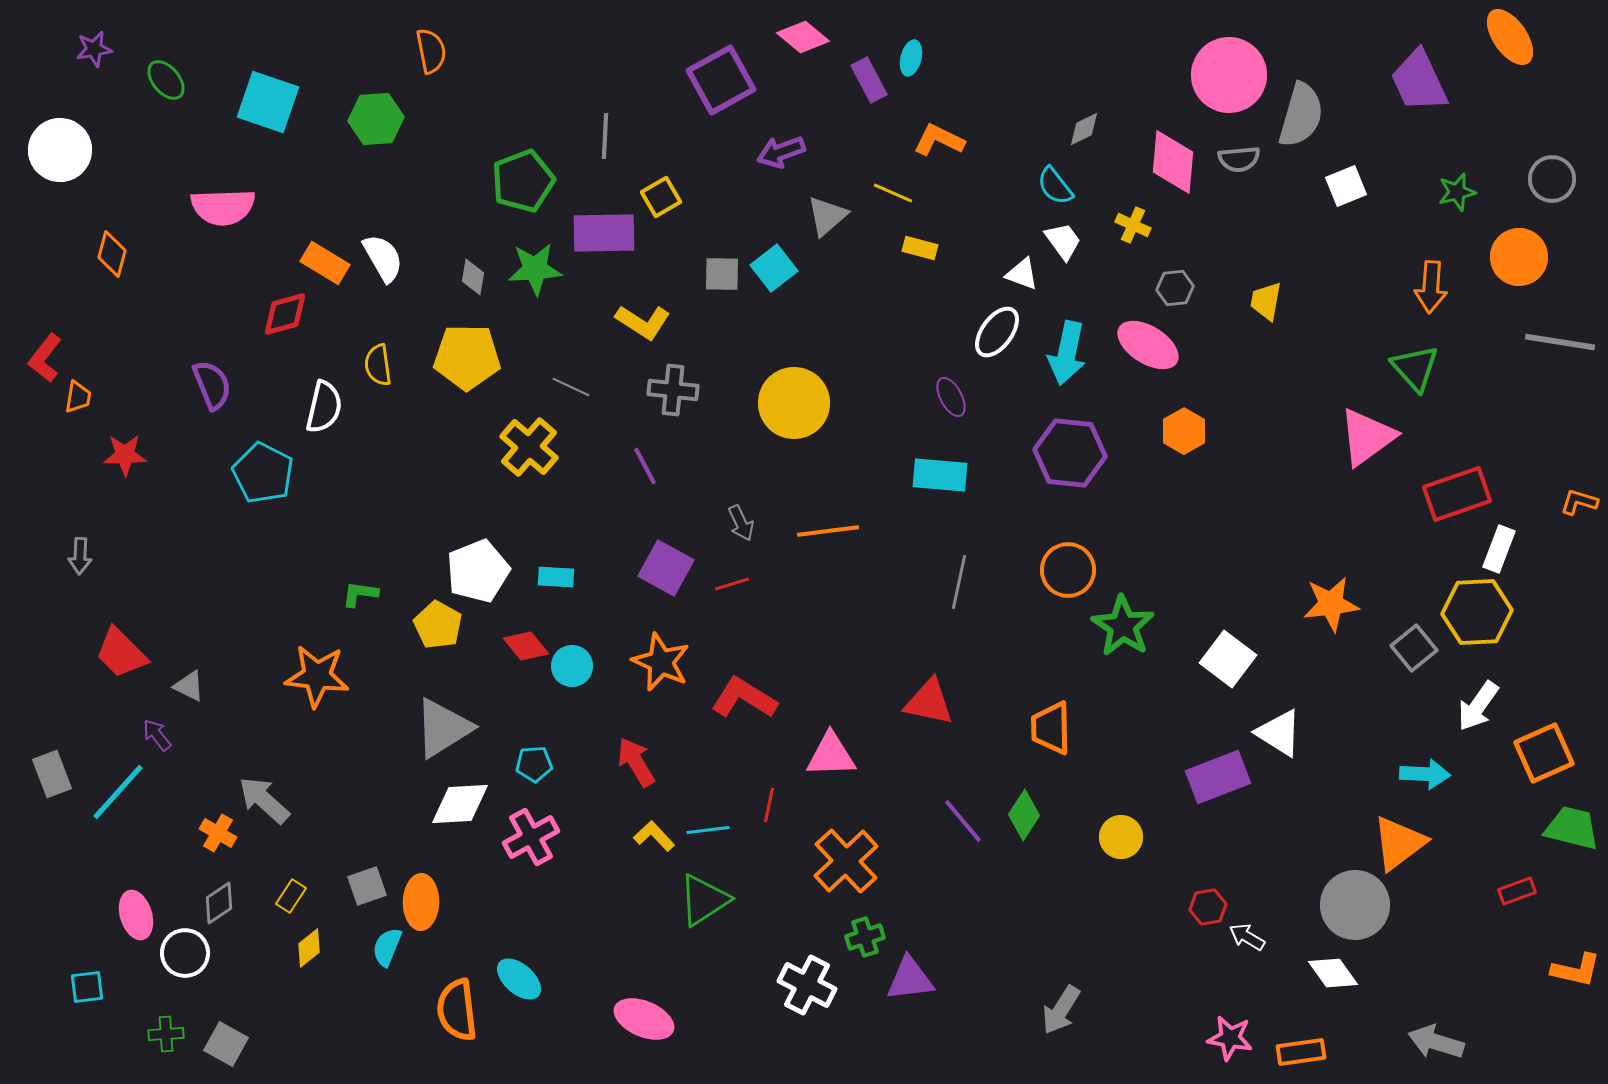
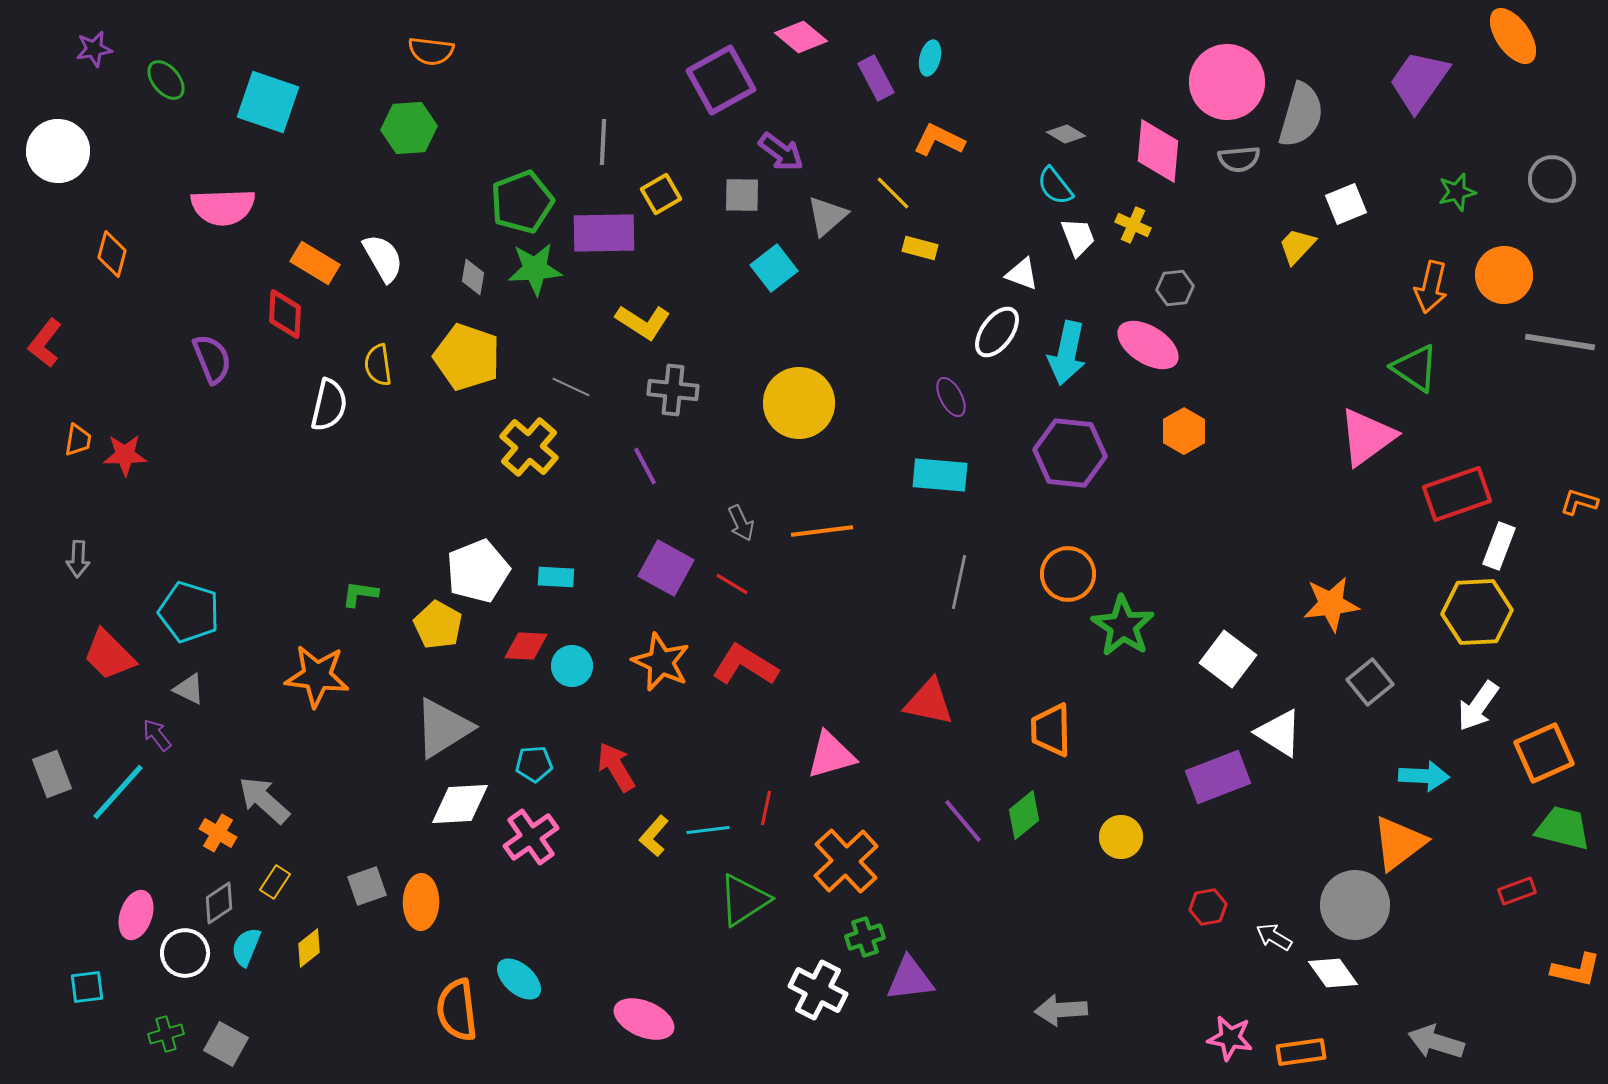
pink diamond at (803, 37): moved 2 px left
orange ellipse at (1510, 37): moved 3 px right, 1 px up
orange semicircle at (431, 51): rotated 108 degrees clockwise
cyan ellipse at (911, 58): moved 19 px right
pink circle at (1229, 75): moved 2 px left, 7 px down
purple rectangle at (869, 80): moved 7 px right, 2 px up
purple trapezoid at (1419, 81): rotated 60 degrees clockwise
green hexagon at (376, 119): moved 33 px right, 9 px down
gray diamond at (1084, 129): moved 18 px left, 5 px down; rotated 57 degrees clockwise
gray line at (605, 136): moved 2 px left, 6 px down
white circle at (60, 150): moved 2 px left, 1 px down
purple arrow at (781, 152): rotated 123 degrees counterclockwise
pink diamond at (1173, 162): moved 15 px left, 11 px up
green pentagon at (523, 181): moved 1 px left, 21 px down
white square at (1346, 186): moved 18 px down
yellow line at (893, 193): rotated 21 degrees clockwise
yellow square at (661, 197): moved 3 px up
white trapezoid at (1063, 241): moved 15 px right, 4 px up; rotated 15 degrees clockwise
orange circle at (1519, 257): moved 15 px left, 18 px down
orange rectangle at (325, 263): moved 10 px left
gray square at (722, 274): moved 20 px right, 79 px up
orange arrow at (1431, 287): rotated 9 degrees clockwise
yellow trapezoid at (1266, 301): moved 31 px right, 55 px up; rotated 33 degrees clockwise
red diamond at (285, 314): rotated 72 degrees counterclockwise
yellow pentagon at (467, 357): rotated 18 degrees clockwise
red L-shape at (45, 358): moved 15 px up
green triangle at (1415, 368): rotated 14 degrees counterclockwise
purple semicircle at (212, 385): moved 26 px up
orange trapezoid at (78, 397): moved 43 px down
yellow circle at (794, 403): moved 5 px right
white semicircle at (324, 407): moved 5 px right, 2 px up
cyan pentagon at (263, 473): moved 74 px left, 139 px down; rotated 10 degrees counterclockwise
orange line at (828, 531): moved 6 px left
white rectangle at (1499, 549): moved 3 px up
gray arrow at (80, 556): moved 2 px left, 3 px down
orange circle at (1068, 570): moved 4 px down
red line at (732, 584): rotated 48 degrees clockwise
red diamond at (526, 646): rotated 48 degrees counterclockwise
gray square at (1414, 648): moved 44 px left, 34 px down
red trapezoid at (121, 653): moved 12 px left, 2 px down
gray triangle at (189, 686): moved 3 px down
red L-shape at (744, 698): moved 1 px right, 33 px up
orange trapezoid at (1051, 728): moved 2 px down
pink triangle at (831, 755): rotated 14 degrees counterclockwise
red arrow at (636, 762): moved 20 px left, 5 px down
cyan arrow at (1425, 774): moved 1 px left, 2 px down
red line at (769, 805): moved 3 px left, 3 px down
green diamond at (1024, 815): rotated 18 degrees clockwise
green trapezoid at (1572, 828): moved 9 px left
yellow L-shape at (654, 836): rotated 96 degrees counterclockwise
pink cross at (531, 837): rotated 6 degrees counterclockwise
yellow rectangle at (291, 896): moved 16 px left, 14 px up
green triangle at (704, 900): moved 40 px right
pink ellipse at (136, 915): rotated 36 degrees clockwise
white arrow at (1247, 937): moved 27 px right
cyan semicircle at (387, 947): moved 141 px left
white cross at (807, 985): moved 11 px right, 5 px down
gray arrow at (1061, 1010): rotated 54 degrees clockwise
green cross at (166, 1034): rotated 12 degrees counterclockwise
